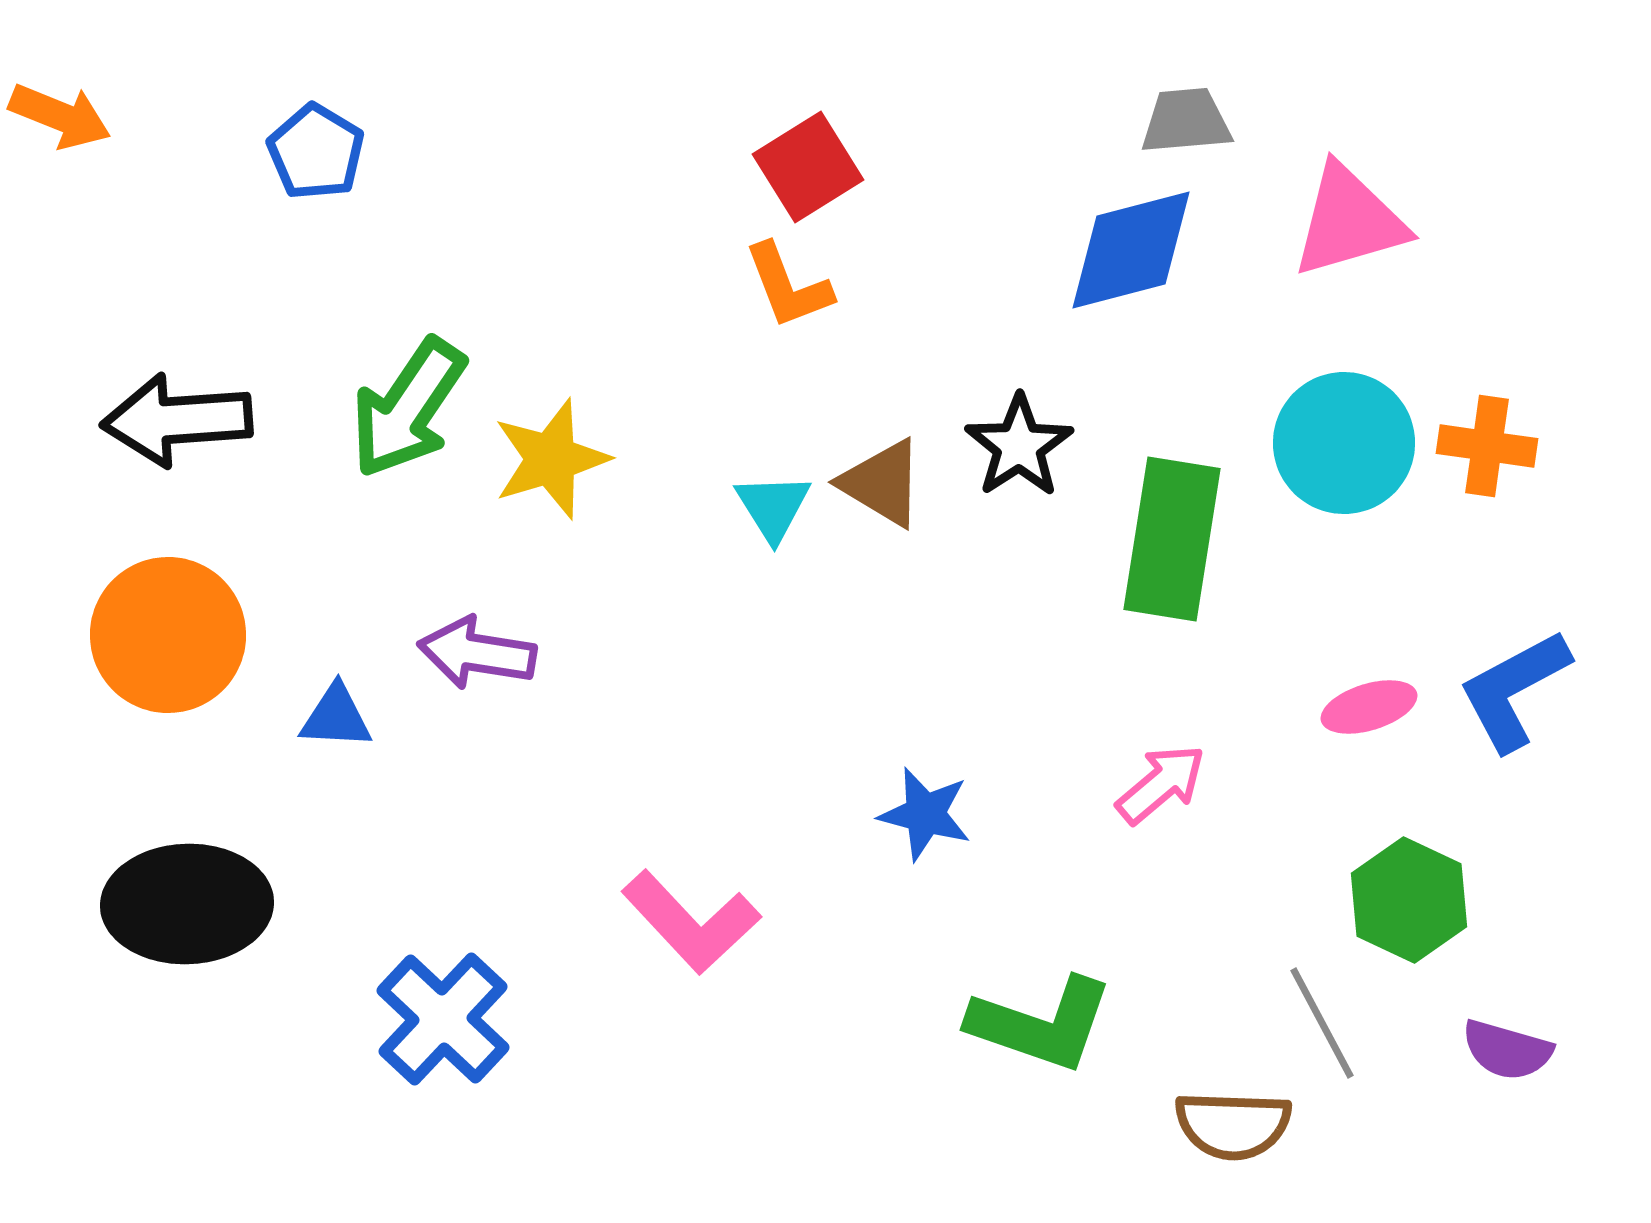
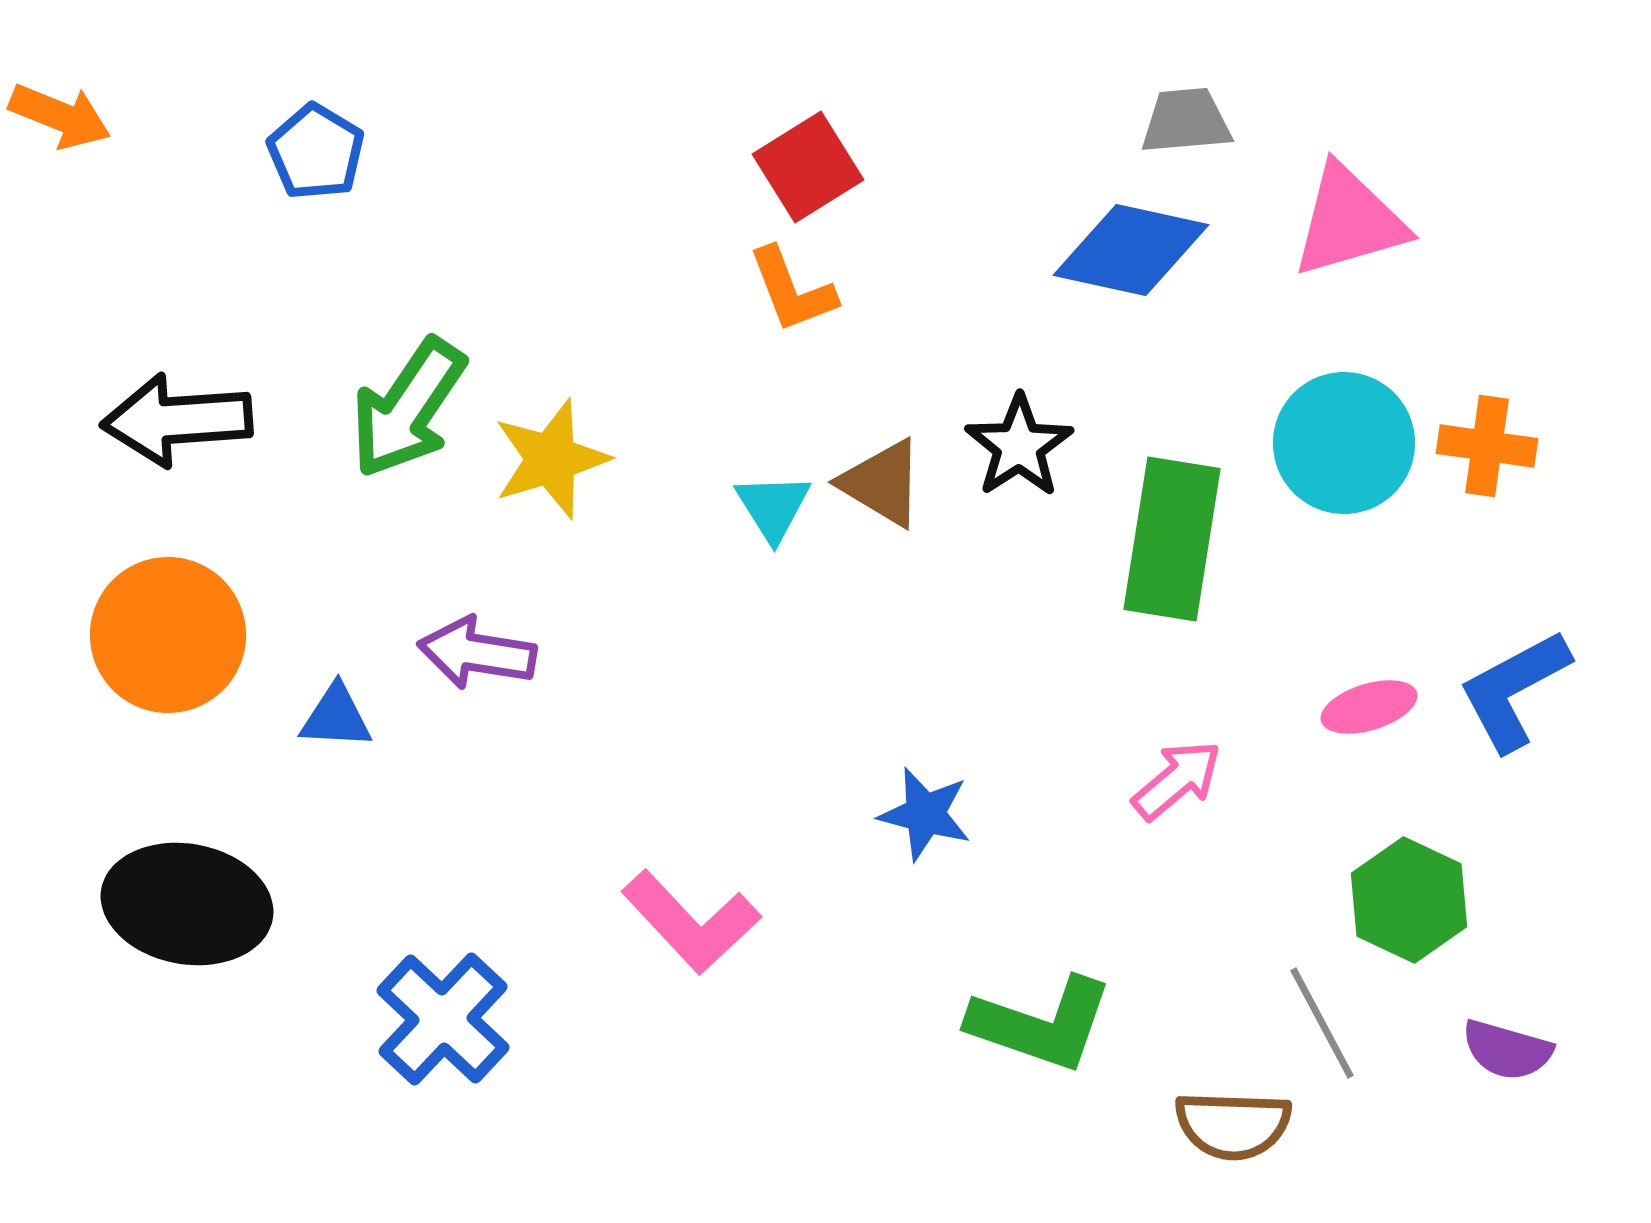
blue diamond: rotated 27 degrees clockwise
orange L-shape: moved 4 px right, 4 px down
pink arrow: moved 16 px right, 4 px up
black ellipse: rotated 12 degrees clockwise
